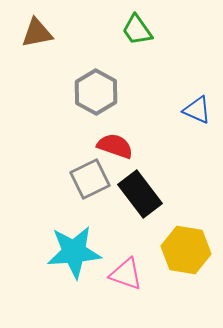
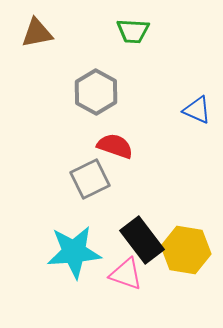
green trapezoid: moved 4 px left, 1 px down; rotated 52 degrees counterclockwise
black rectangle: moved 2 px right, 46 px down
